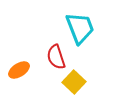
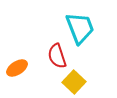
red semicircle: moved 1 px right, 1 px up
orange ellipse: moved 2 px left, 2 px up
